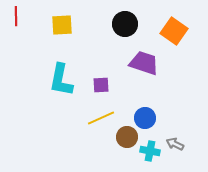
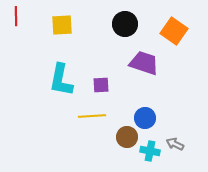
yellow line: moved 9 px left, 2 px up; rotated 20 degrees clockwise
